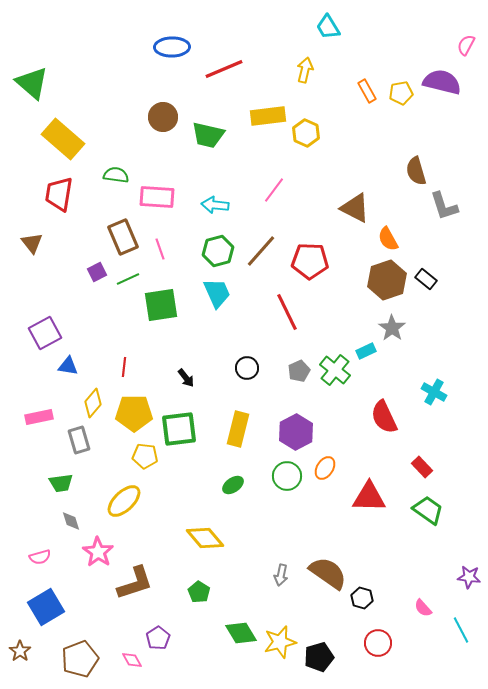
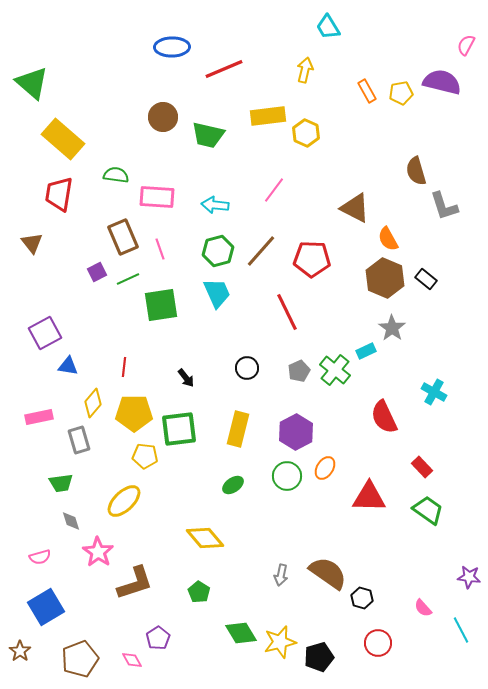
red pentagon at (310, 261): moved 2 px right, 2 px up
brown hexagon at (387, 280): moved 2 px left, 2 px up; rotated 18 degrees counterclockwise
